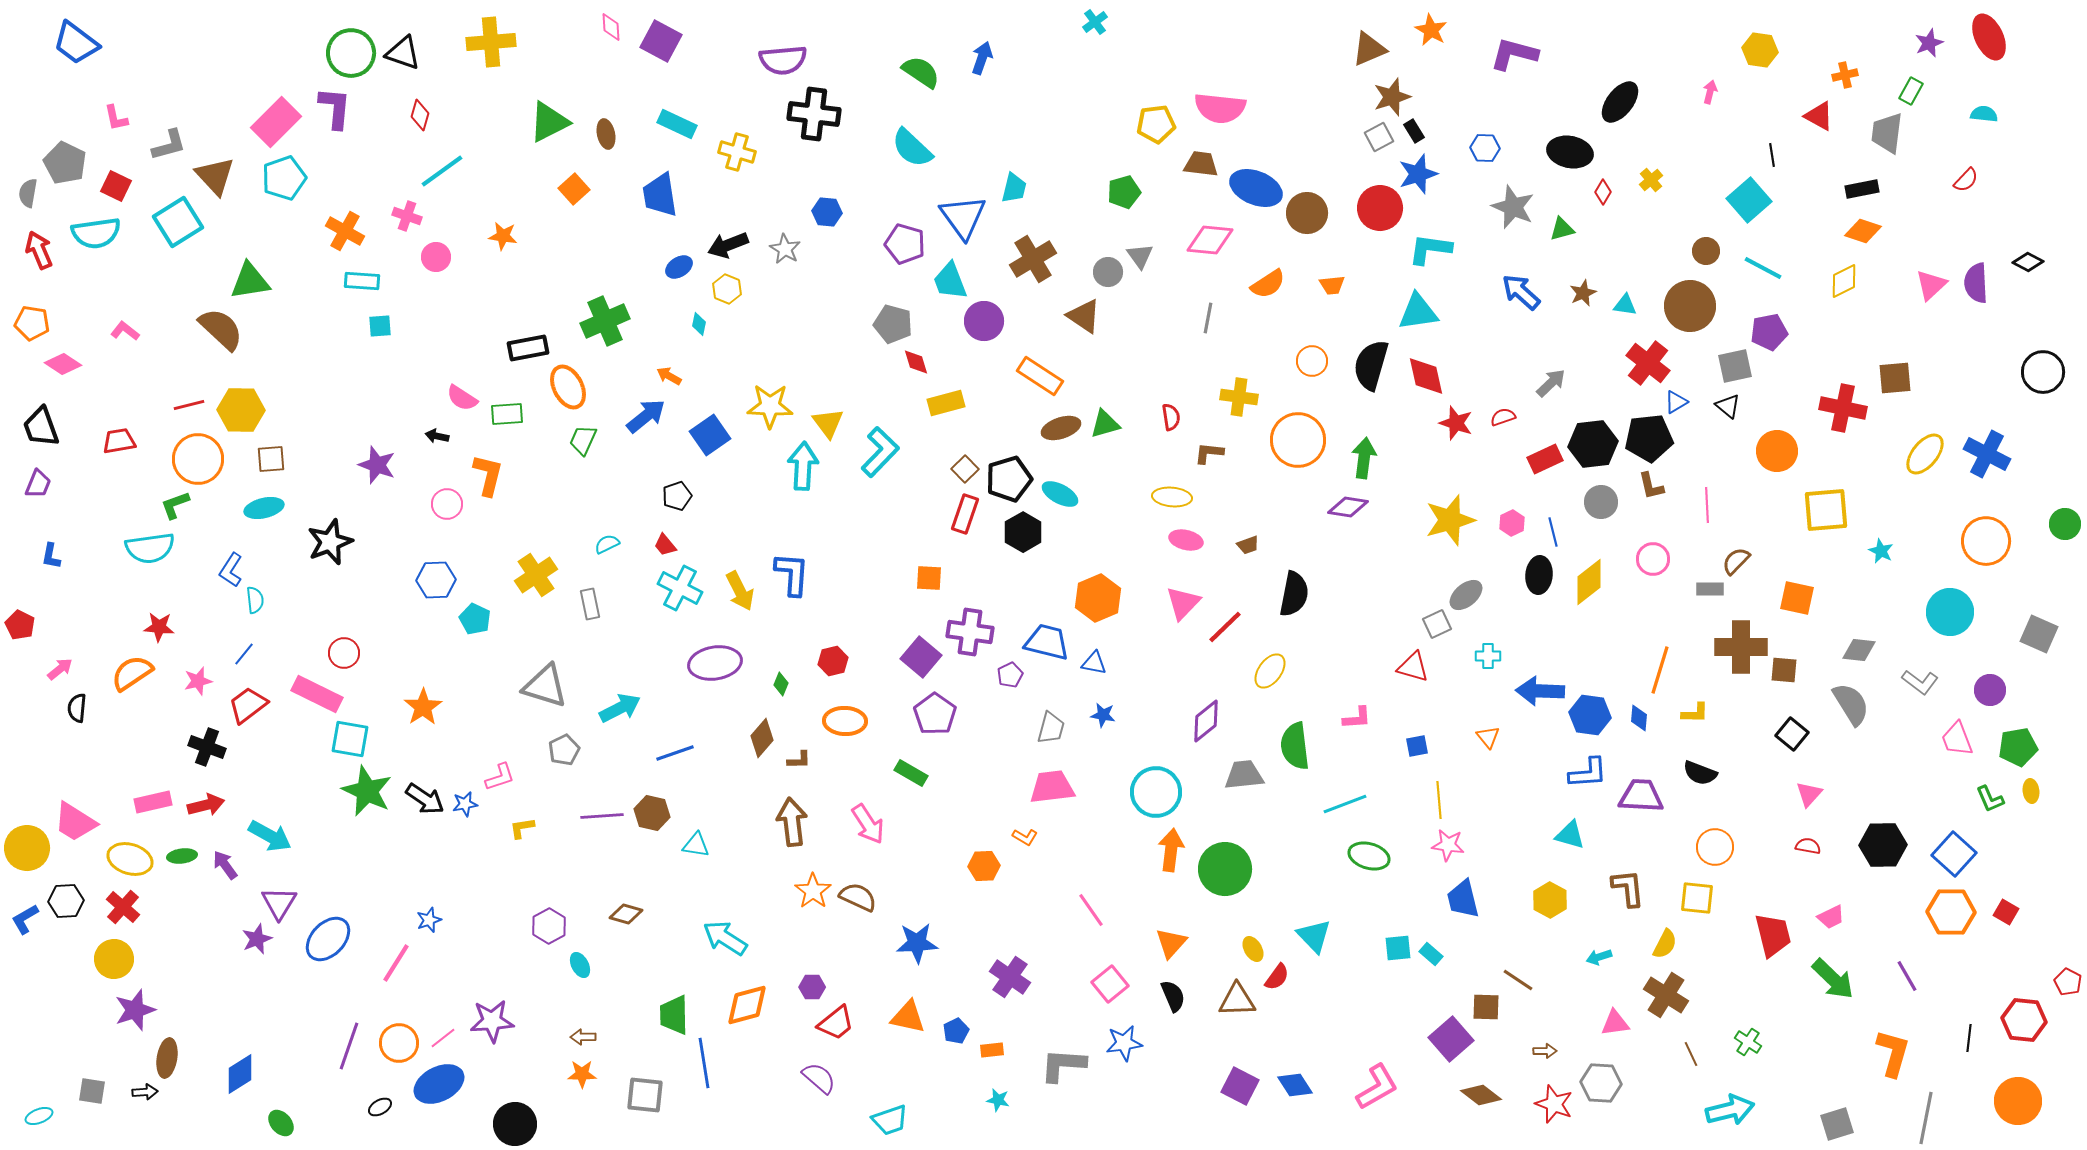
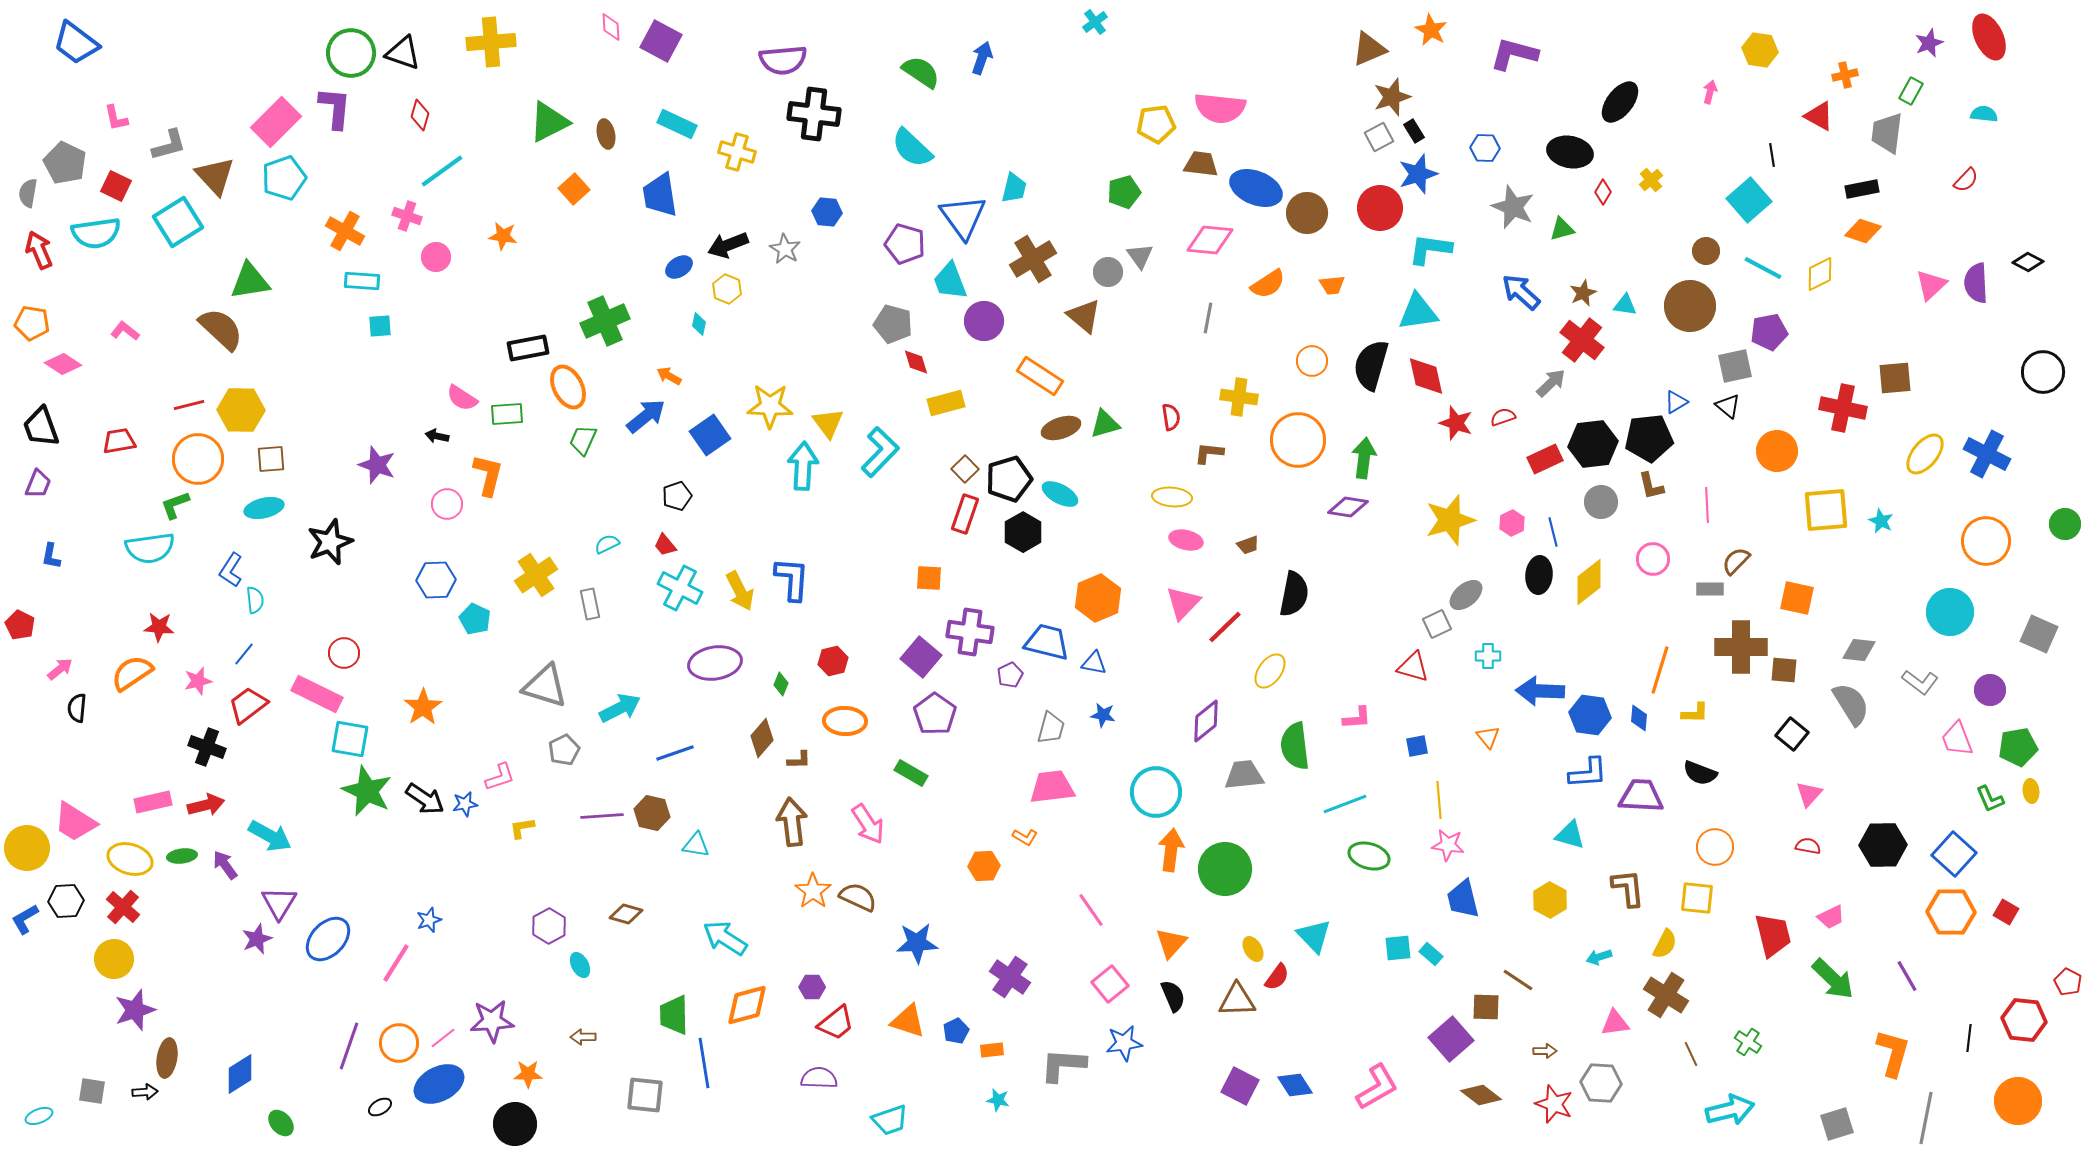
yellow diamond at (1844, 281): moved 24 px left, 7 px up
brown triangle at (1084, 316): rotated 6 degrees clockwise
red cross at (1648, 363): moved 66 px left, 23 px up
cyan star at (1881, 551): moved 30 px up
blue L-shape at (792, 574): moved 5 px down
orange triangle at (908, 1017): moved 4 px down; rotated 6 degrees clockwise
orange star at (582, 1074): moved 54 px left
purple semicircle at (819, 1078): rotated 39 degrees counterclockwise
